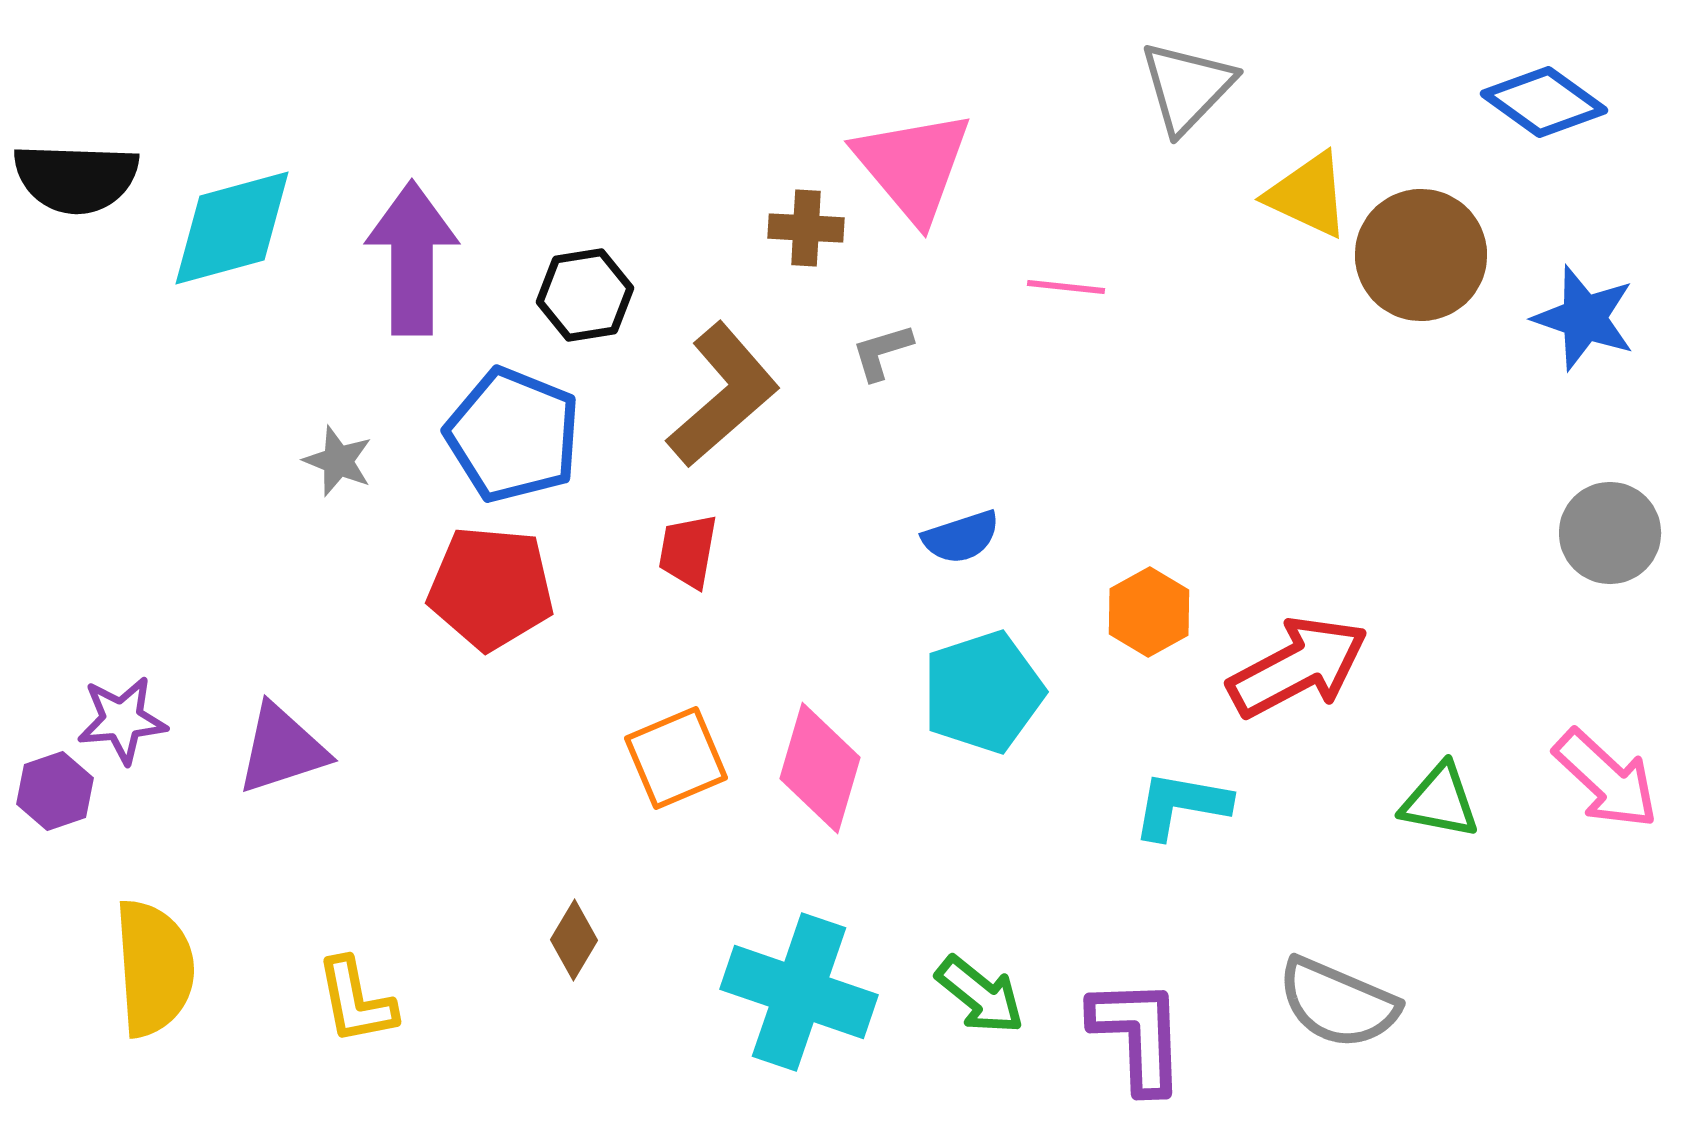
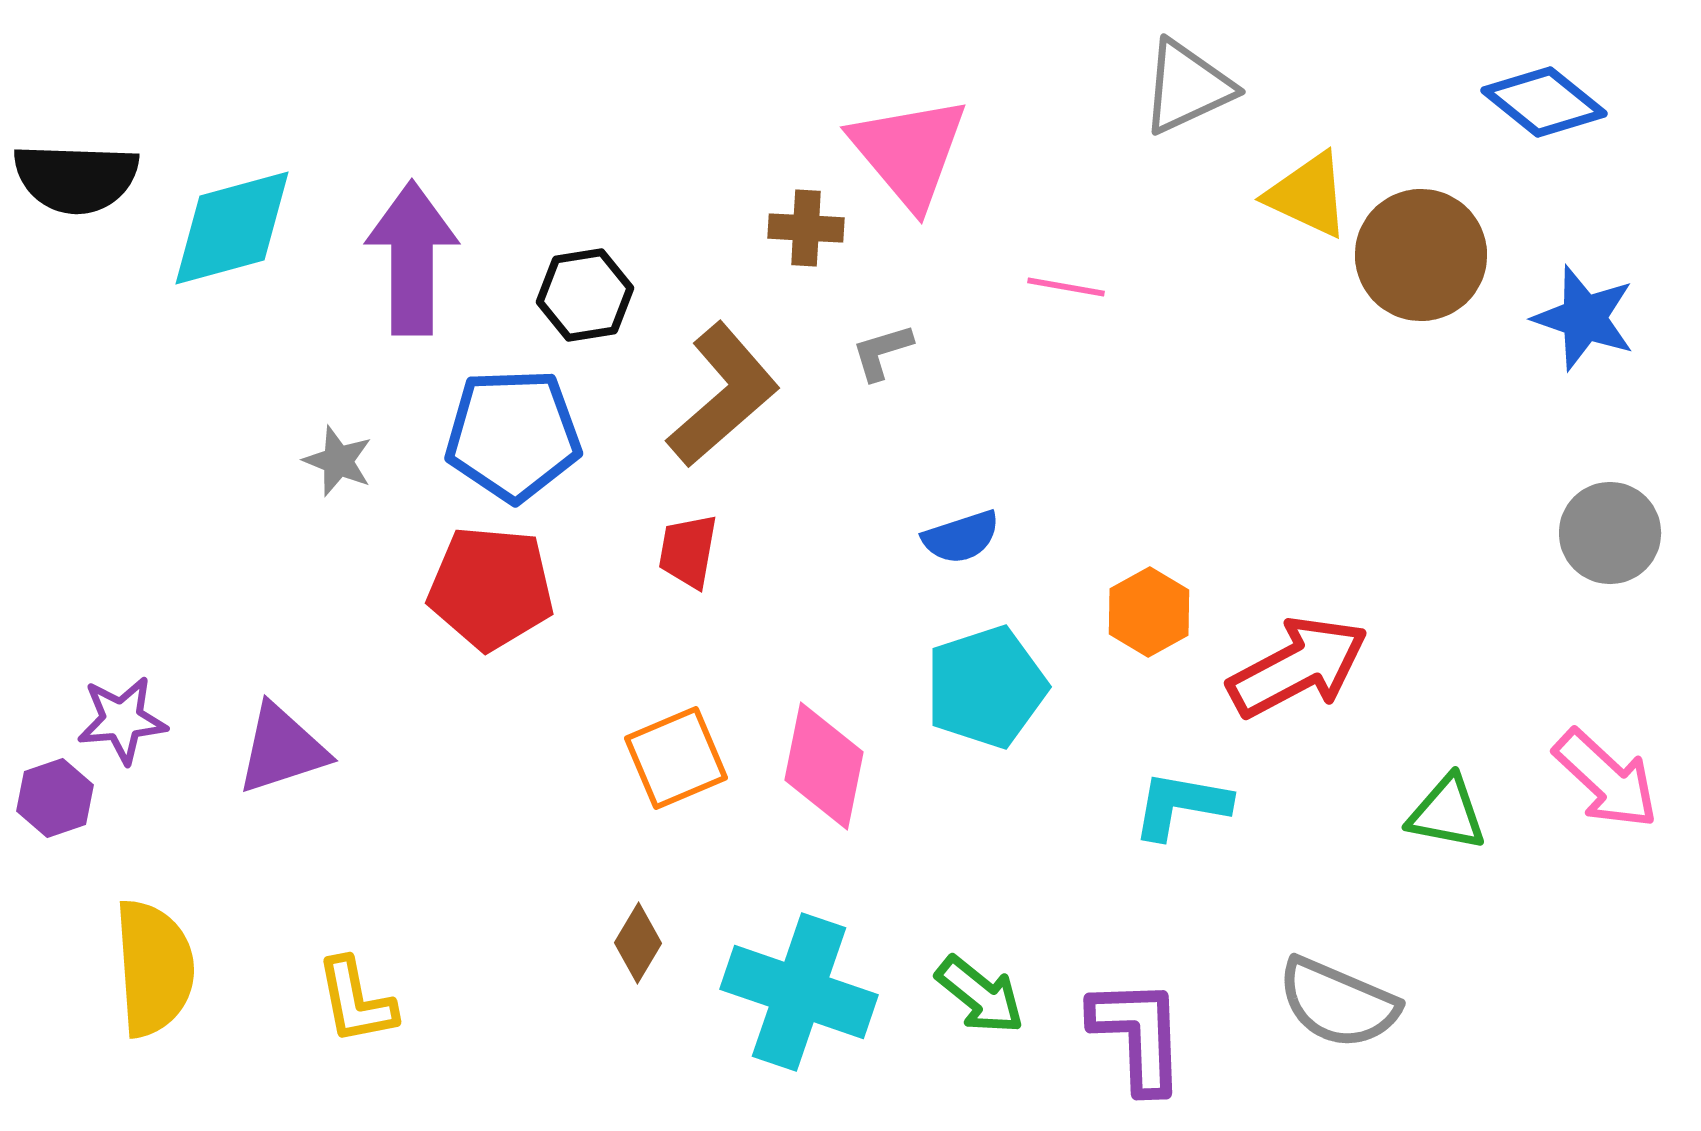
gray triangle: rotated 21 degrees clockwise
blue diamond: rotated 3 degrees clockwise
pink triangle: moved 4 px left, 14 px up
pink line: rotated 4 degrees clockwise
blue pentagon: rotated 24 degrees counterclockwise
cyan pentagon: moved 3 px right, 5 px up
pink diamond: moved 4 px right, 2 px up; rotated 5 degrees counterclockwise
purple hexagon: moved 7 px down
green triangle: moved 7 px right, 12 px down
brown diamond: moved 64 px right, 3 px down
